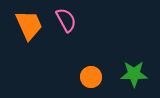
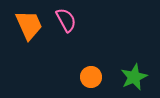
green star: moved 3 px down; rotated 24 degrees counterclockwise
